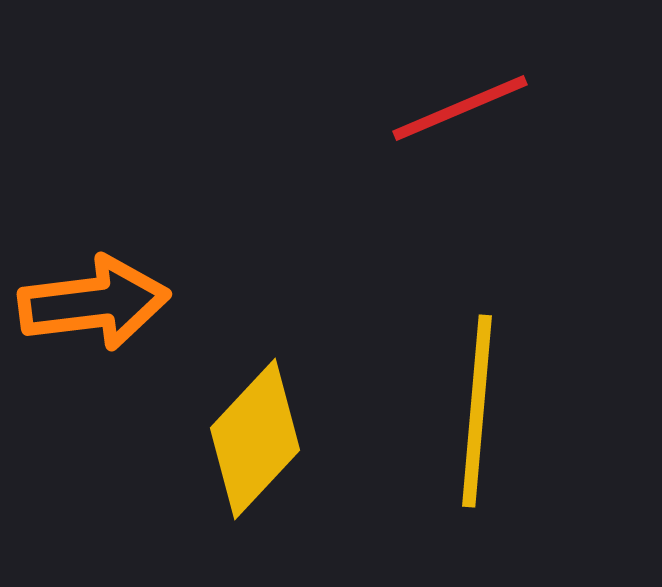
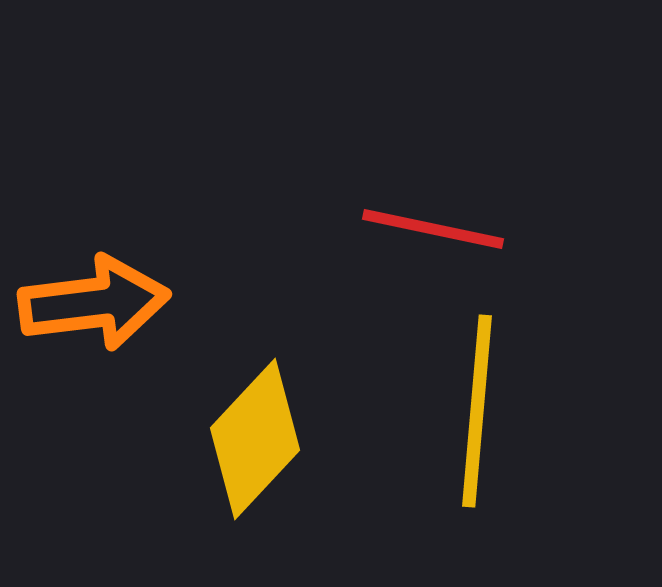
red line: moved 27 px left, 121 px down; rotated 35 degrees clockwise
